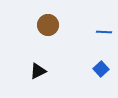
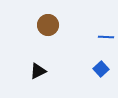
blue line: moved 2 px right, 5 px down
